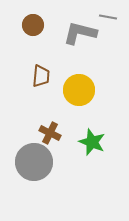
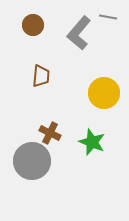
gray L-shape: moved 1 px left; rotated 64 degrees counterclockwise
yellow circle: moved 25 px right, 3 px down
gray circle: moved 2 px left, 1 px up
